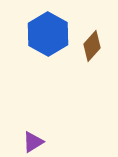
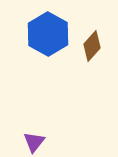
purple triangle: moved 1 px right; rotated 20 degrees counterclockwise
